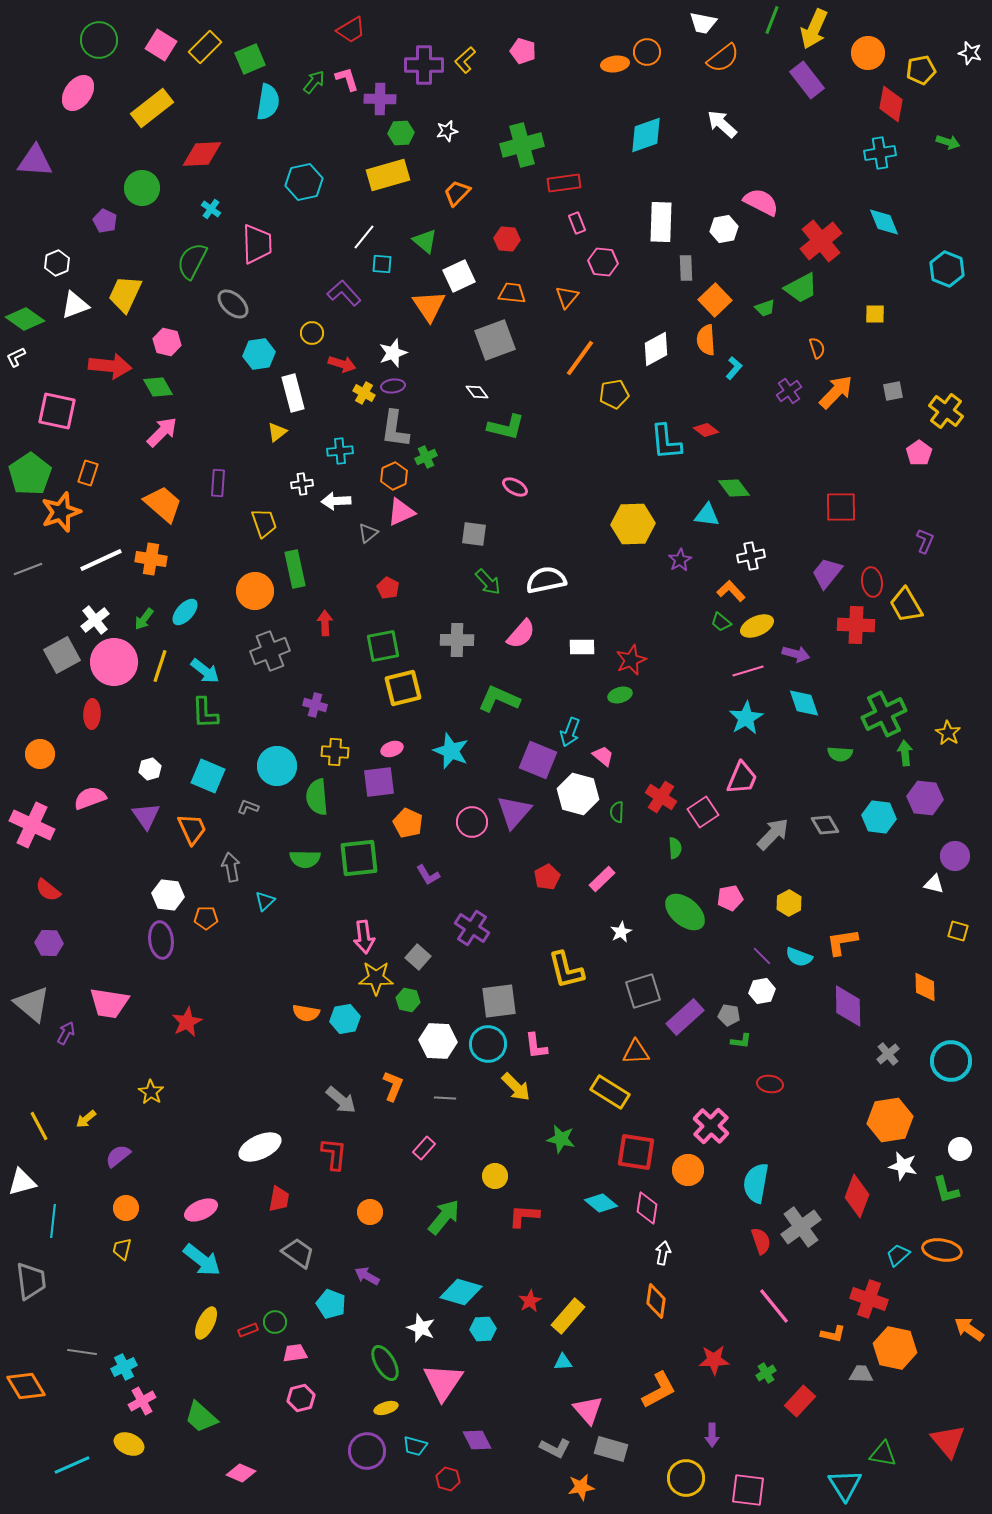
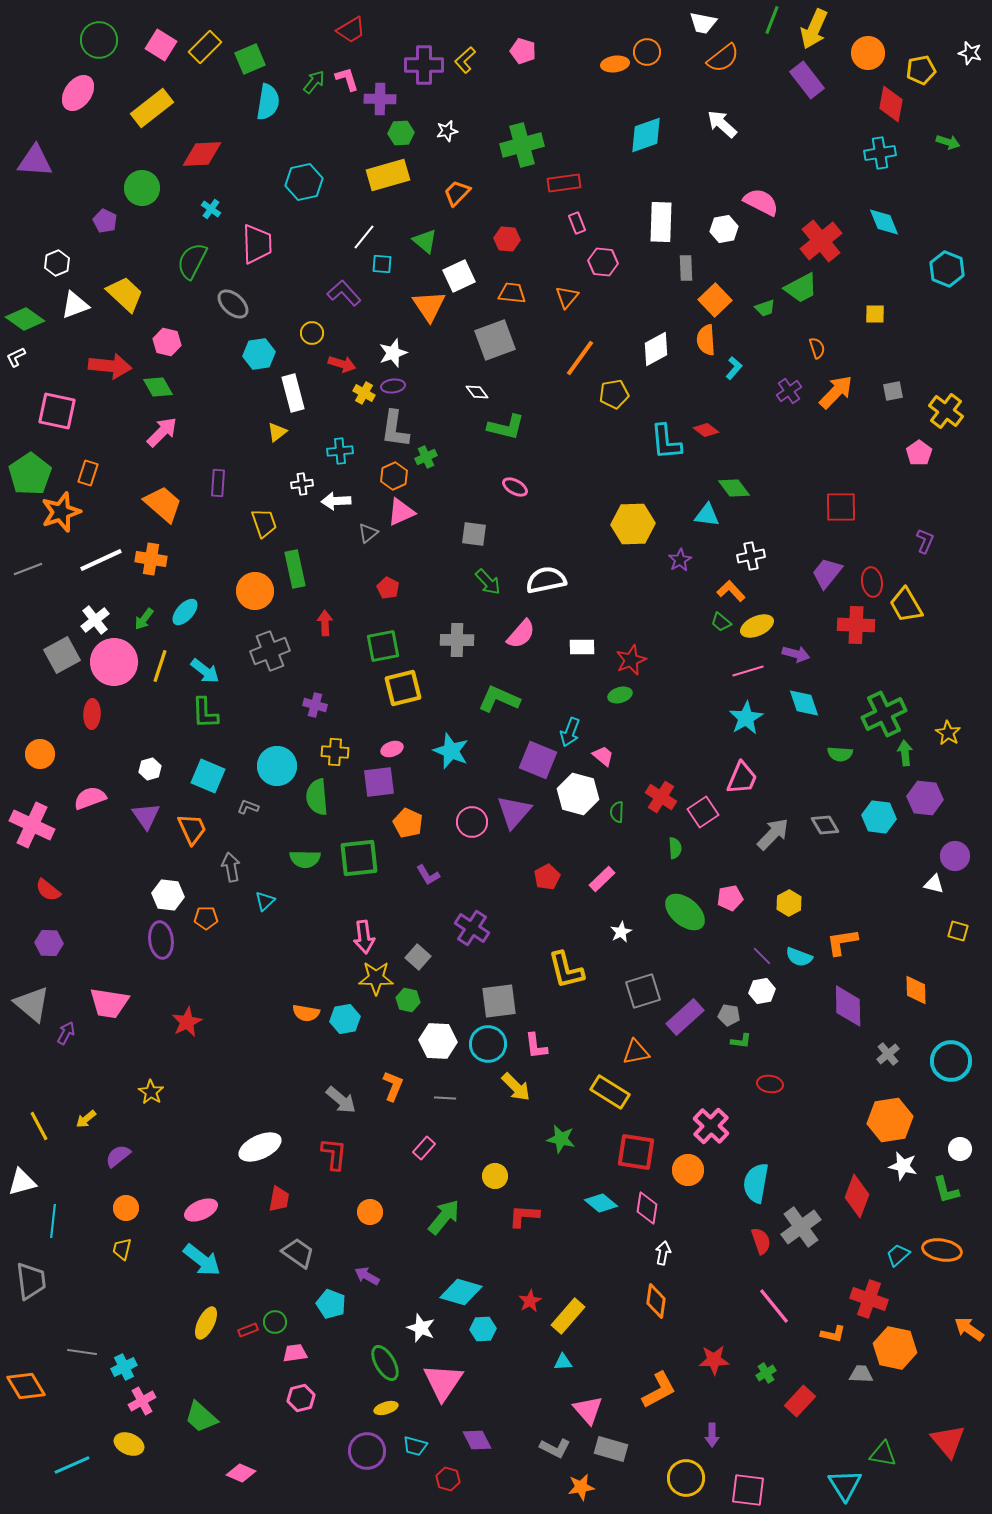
yellow trapezoid at (125, 294): rotated 108 degrees clockwise
orange diamond at (925, 987): moved 9 px left, 3 px down
orange triangle at (636, 1052): rotated 8 degrees counterclockwise
